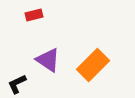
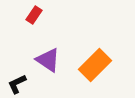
red rectangle: rotated 42 degrees counterclockwise
orange rectangle: moved 2 px right
